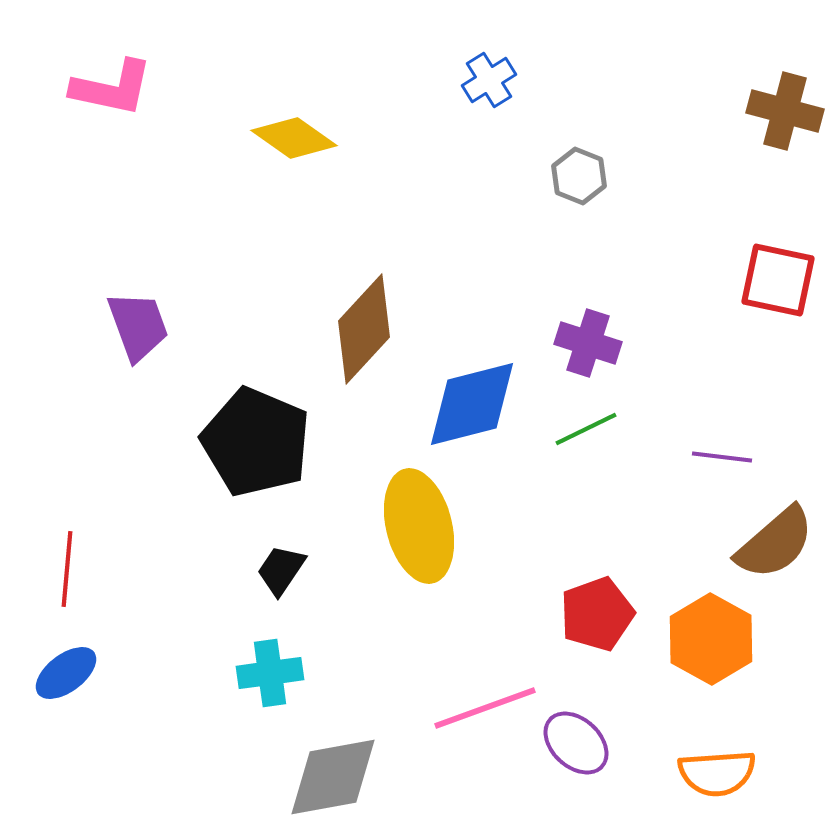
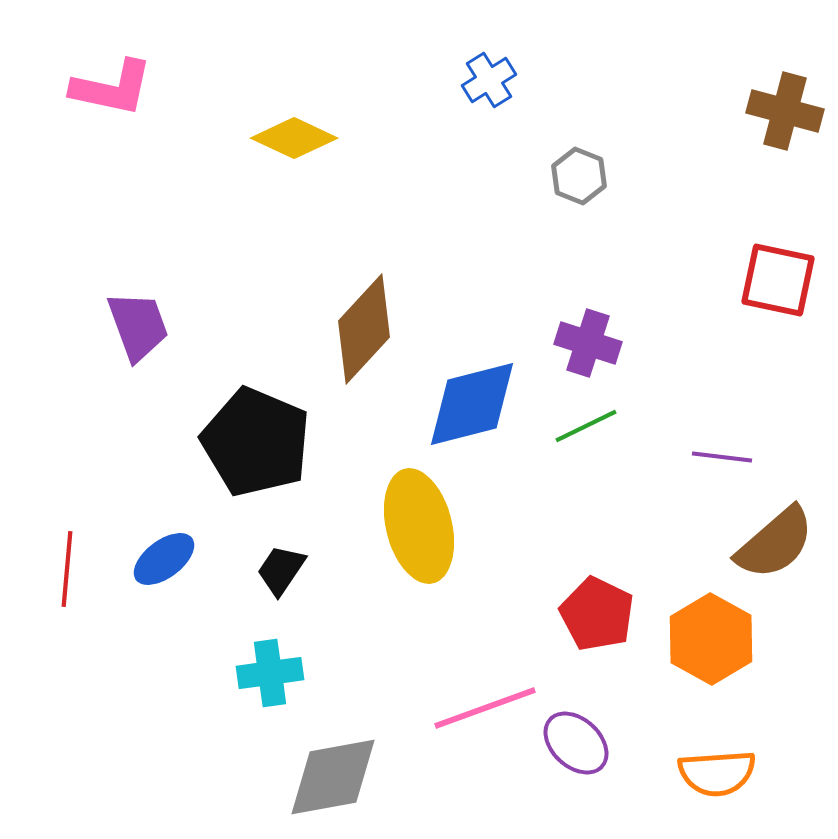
yellow diamond: rotated 10 degrees counterclockwise
green line: moved 3 px up
red pentagon: rotated 26 degrees counterclockwise
blue ellipse: moved 98 px right, 114 px up
